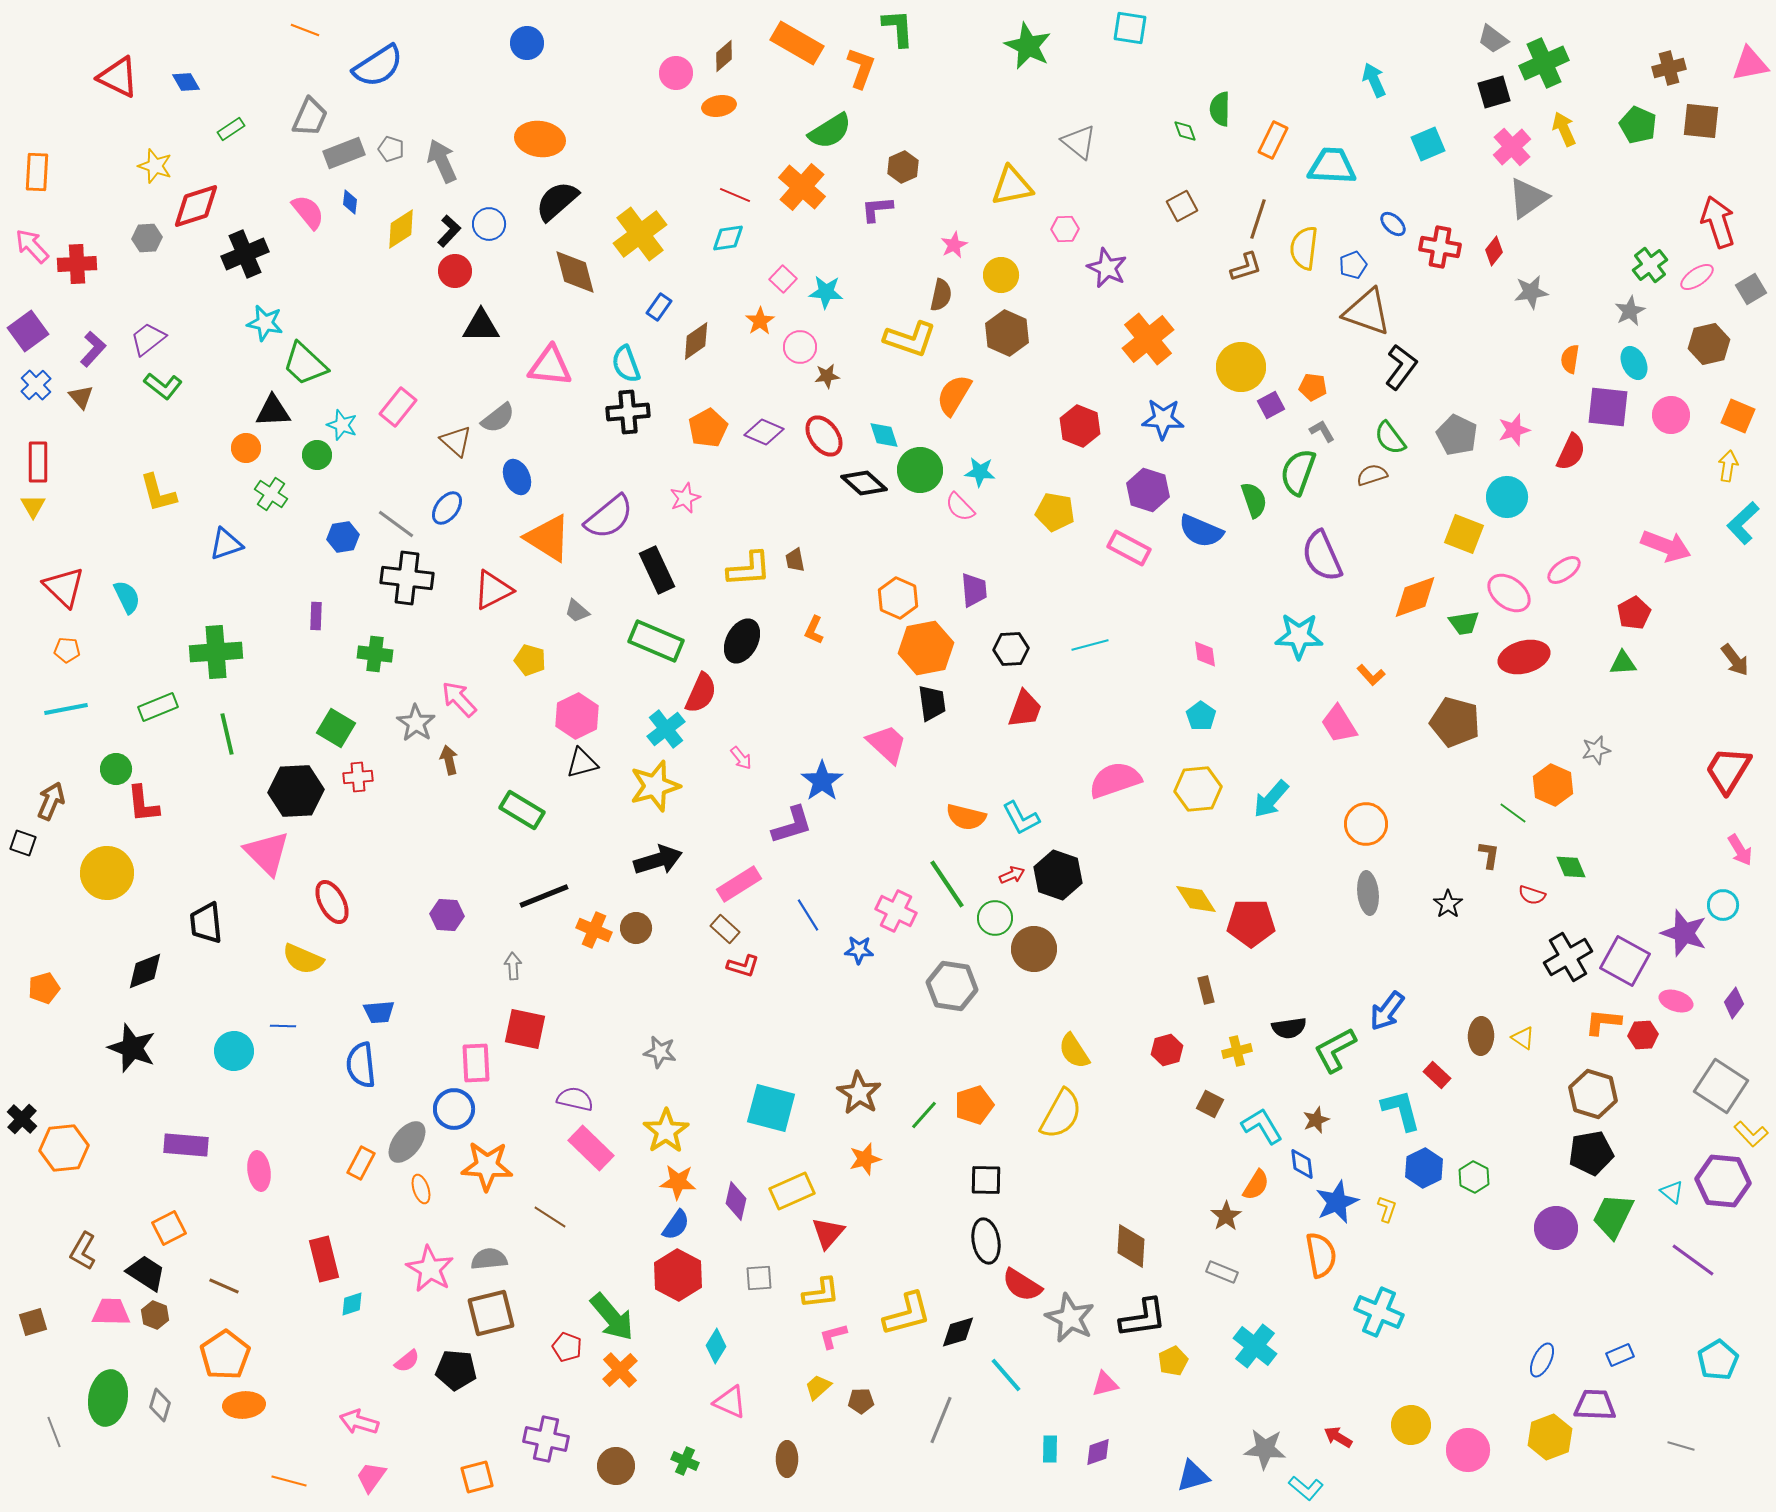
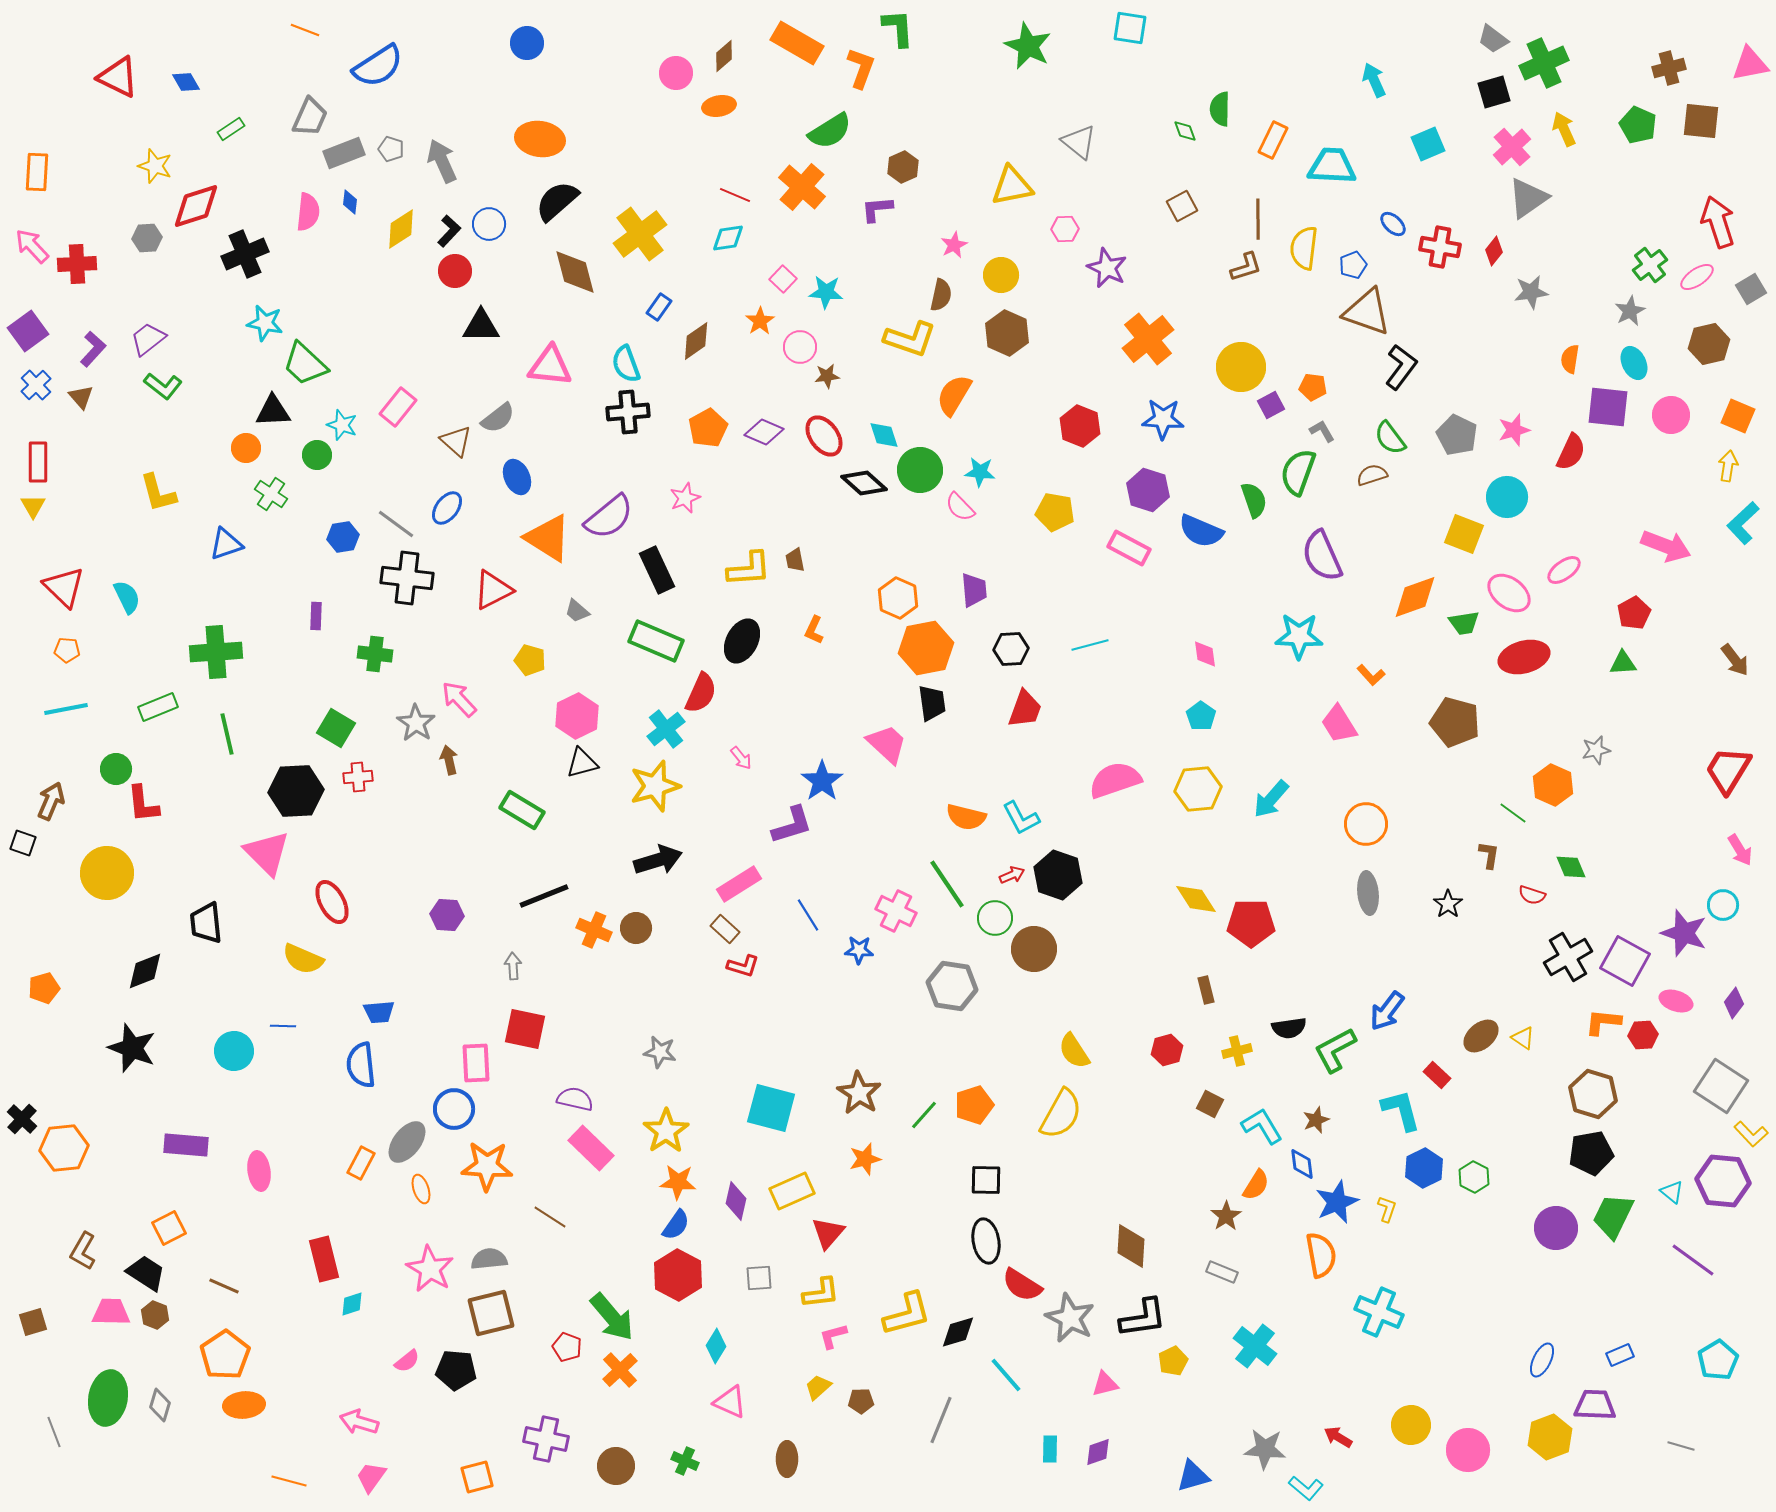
pink semicircle at (308, 212): rotated 45 degrees clockwise
brown line at (1258, 219): rotated 18 degrees counterclockwise
brown ellipse at (1481, 1036): rotated 48 degrees clockwise
